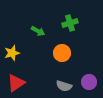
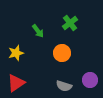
green cross: rotated 21 degrees counterclockwise
green arrow: rotated 24 degrees clockwise
yellow star: moved 4 px right
purple circle: moved 1 px right, 2 px up
